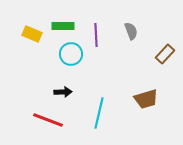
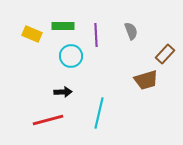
cyan circle: moved 2 px down
brown trapezoid: moved 19 px up
red line: rotated 36 degrees counterclockwise
